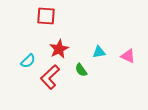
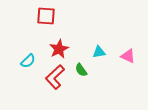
red L-shape: moved 5 px right
